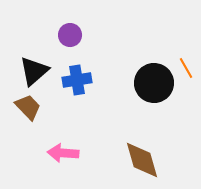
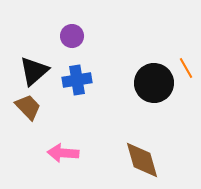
purple circle: moved 2 px right, 1 px down
